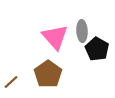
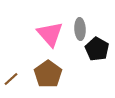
gray ellipse: moved 2 px left, 2 px up
pink triangle: moved 5 px left, 3 px up
brown line: moved 3 px up
